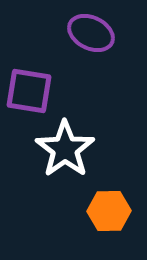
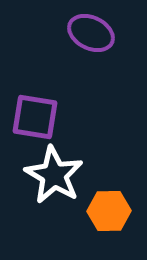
purple square: moved 6 px right, 26 px down
white star: moved 11 px left, 26 px down; rotated 6 degrees counterclockwise
